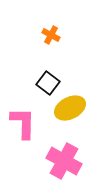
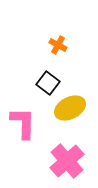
orange cross: moved 7 px right, 10 px down
pink cross: moved 3 px right; rotated 20 degrees clockwise
